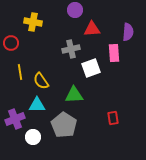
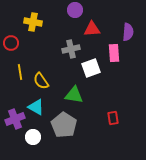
green triangle: rotated 12 degrees clockwise
cyan triangle: moved 1 px left, 2 px down; rotated 30 degrees clockwise
